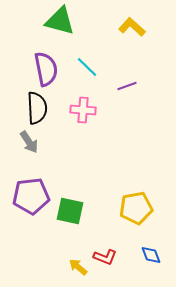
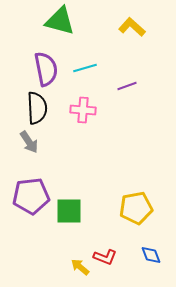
cyan line: moved 2 px left, 1 px down; rotated 60 degrees counterclockwise
green square: moved 1 px left; rotated 12 degrees counterclockwise
yellow arrow: moved 2 px right
